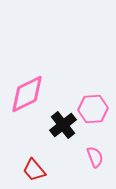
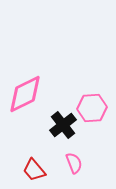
pink diamond: moved 2 px left
pink hexagon: moved 1 px left, 1 px up
pink semicircle: moved 21 px left, 6 px down
